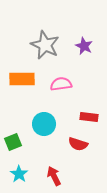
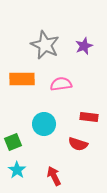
purple star: rotated 24 degrees clockwise
cyan star: moved 2 px left, 4 px up
